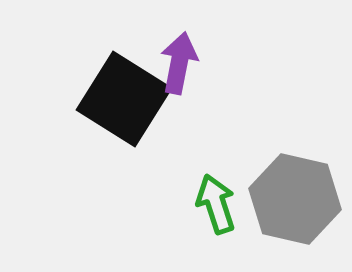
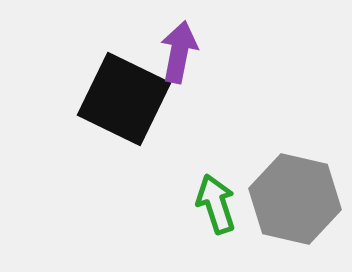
purple arrow: moved 11 px up
black square: rotated 6 degrees counterclockwise
